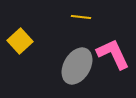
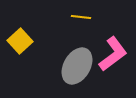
pink L-shape: rotated 78 degrees clockwise
